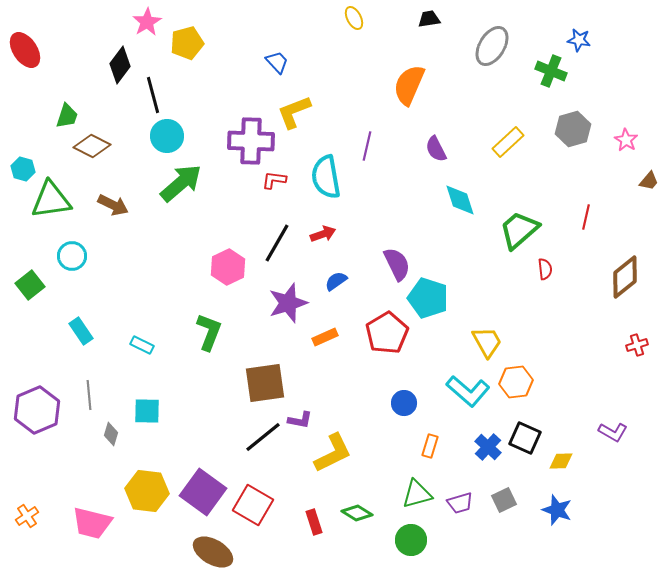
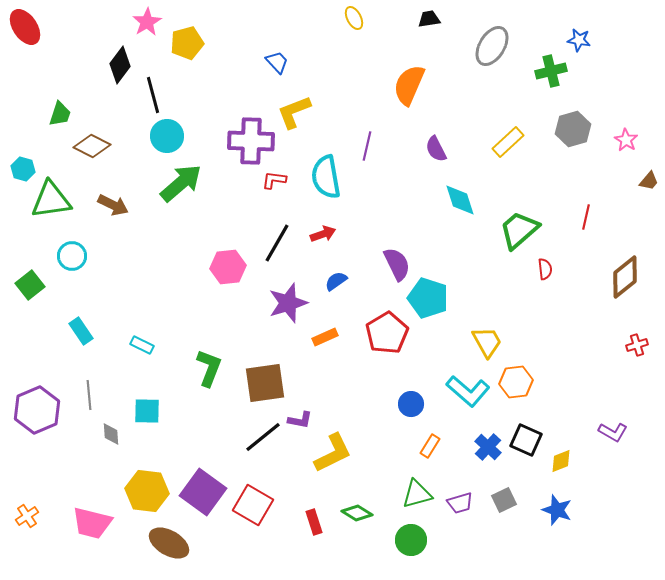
red ellipse at (25, 50): moved 23 px up
green cross at (551, 71): rotated 36 degrees counterclockwise
green trapezoid at (67, 116): moved 7 px left, 2 px up
pink hexagon at (228, 267): rotated 20 degrees clockwise
green L-shape at (209, 332): moved 36 px down
blue circle at (404, 403): moved 7 px right, 1 px down
gray diamond at (111, 434): rotated 20 degrees counterclockwise
black square at (525, 438): moved 1 px right, 2 px down
orange rectangle at (430, 446): rotated 15 degrees clockwise
yellow diamond at (561, 461): rotated 20 degrees counterclockwise
brown ellipse at (213, 552): moved 44 px left, 9 px up
